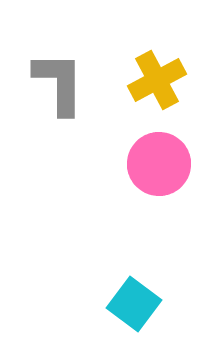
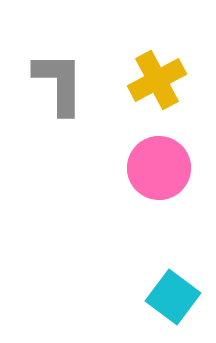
pink circle: moved 4 px down
cyan square: moved 39 px right, 7 px up
